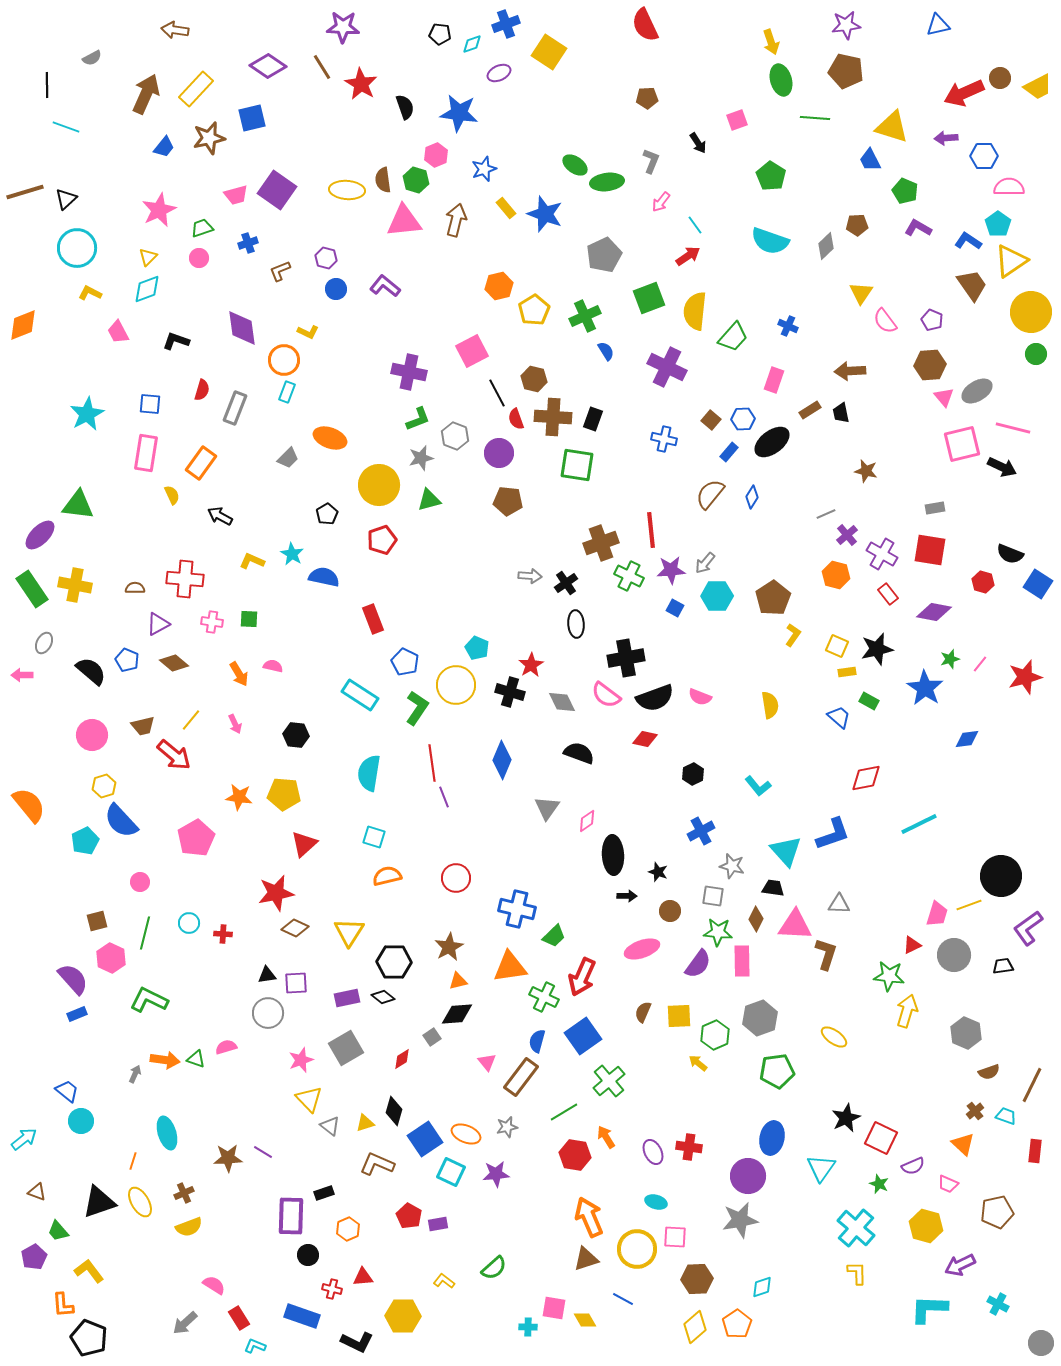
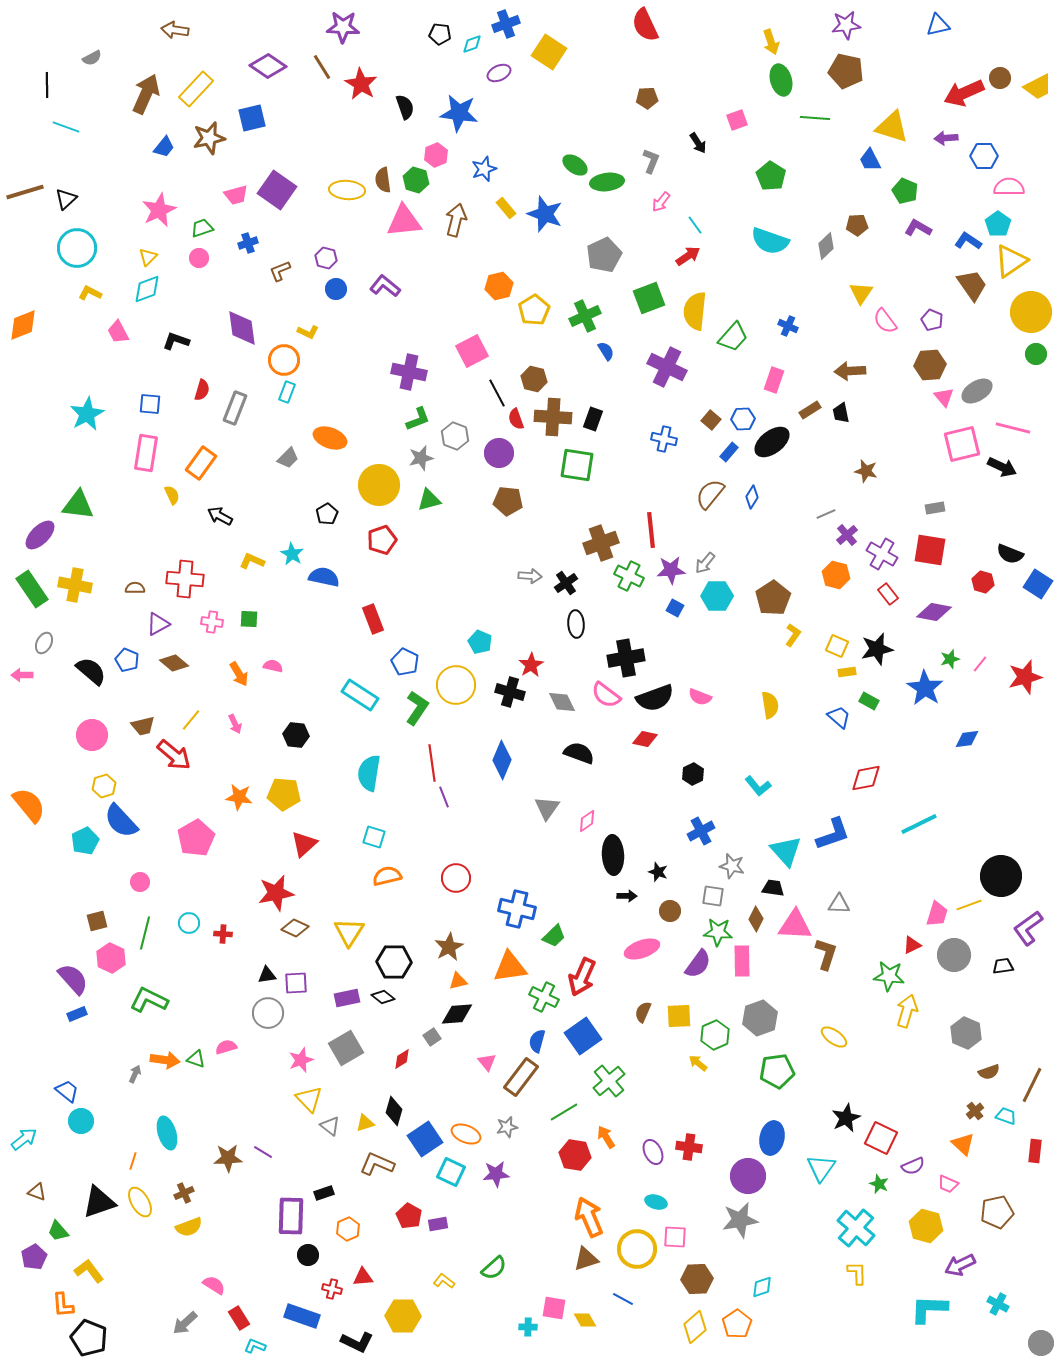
cyan pentagon at (477, 648): moved 3 px right, 6 px up
